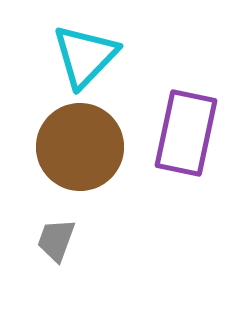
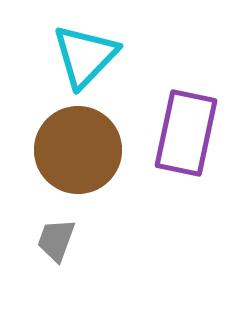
brown circle: moved 2 px left, 3 px down
